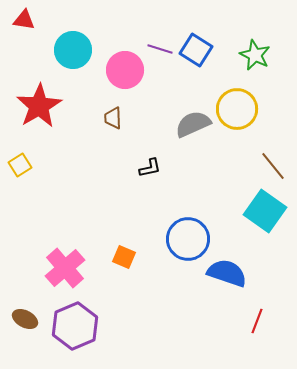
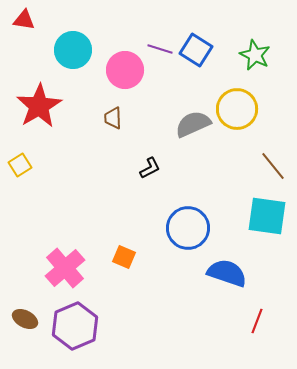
black L-shape: rotated 15 degrees counterclockwise
cyan square: moved 2 px right, 5 px down; rotated 27 degrees counterclockwise
blue circle: moved 11 px up
